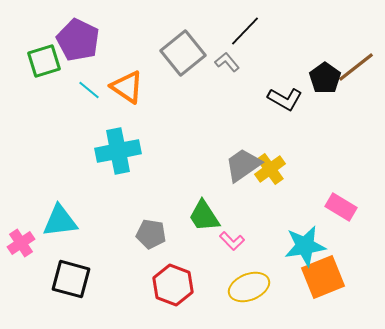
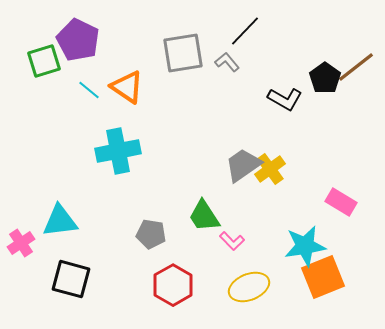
gray square: rotated 30 degrees clockwise
pink rectangle: moved 5 px up
red hexagon: rotated 9 degrees clockwise
